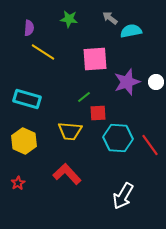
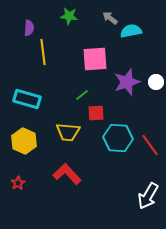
green star: moved 3 px up
yellow line: rotated 50 degrees clockwise
green line: moved 2 px left, 2 px up
red square: moved 2 px left
yellow trapezoid: moved 2 px left, 1 px down
white arrow: moved 25 px right
